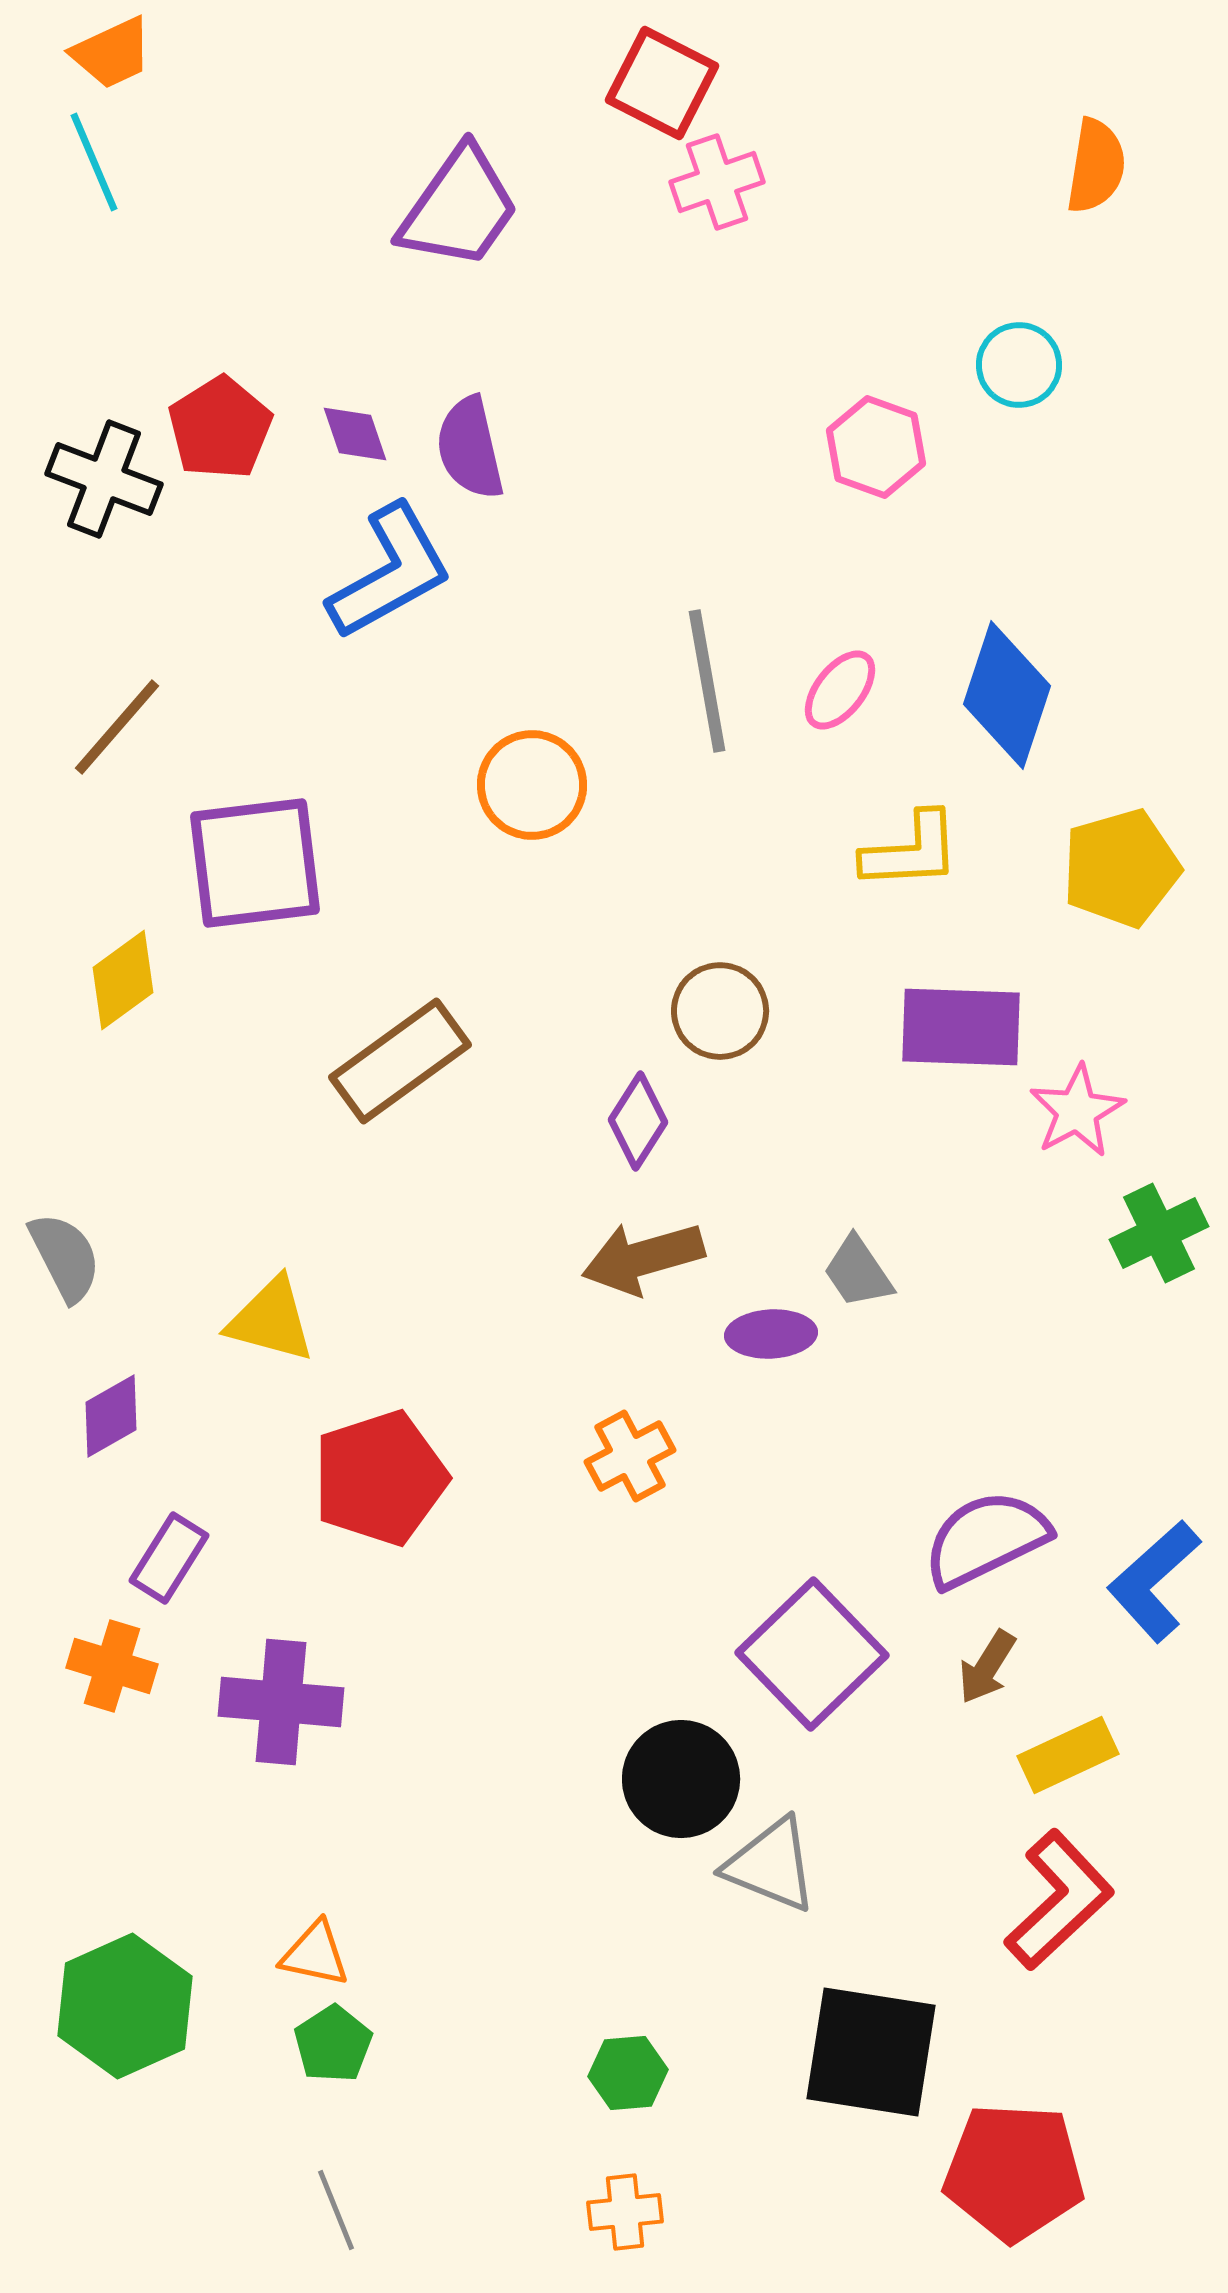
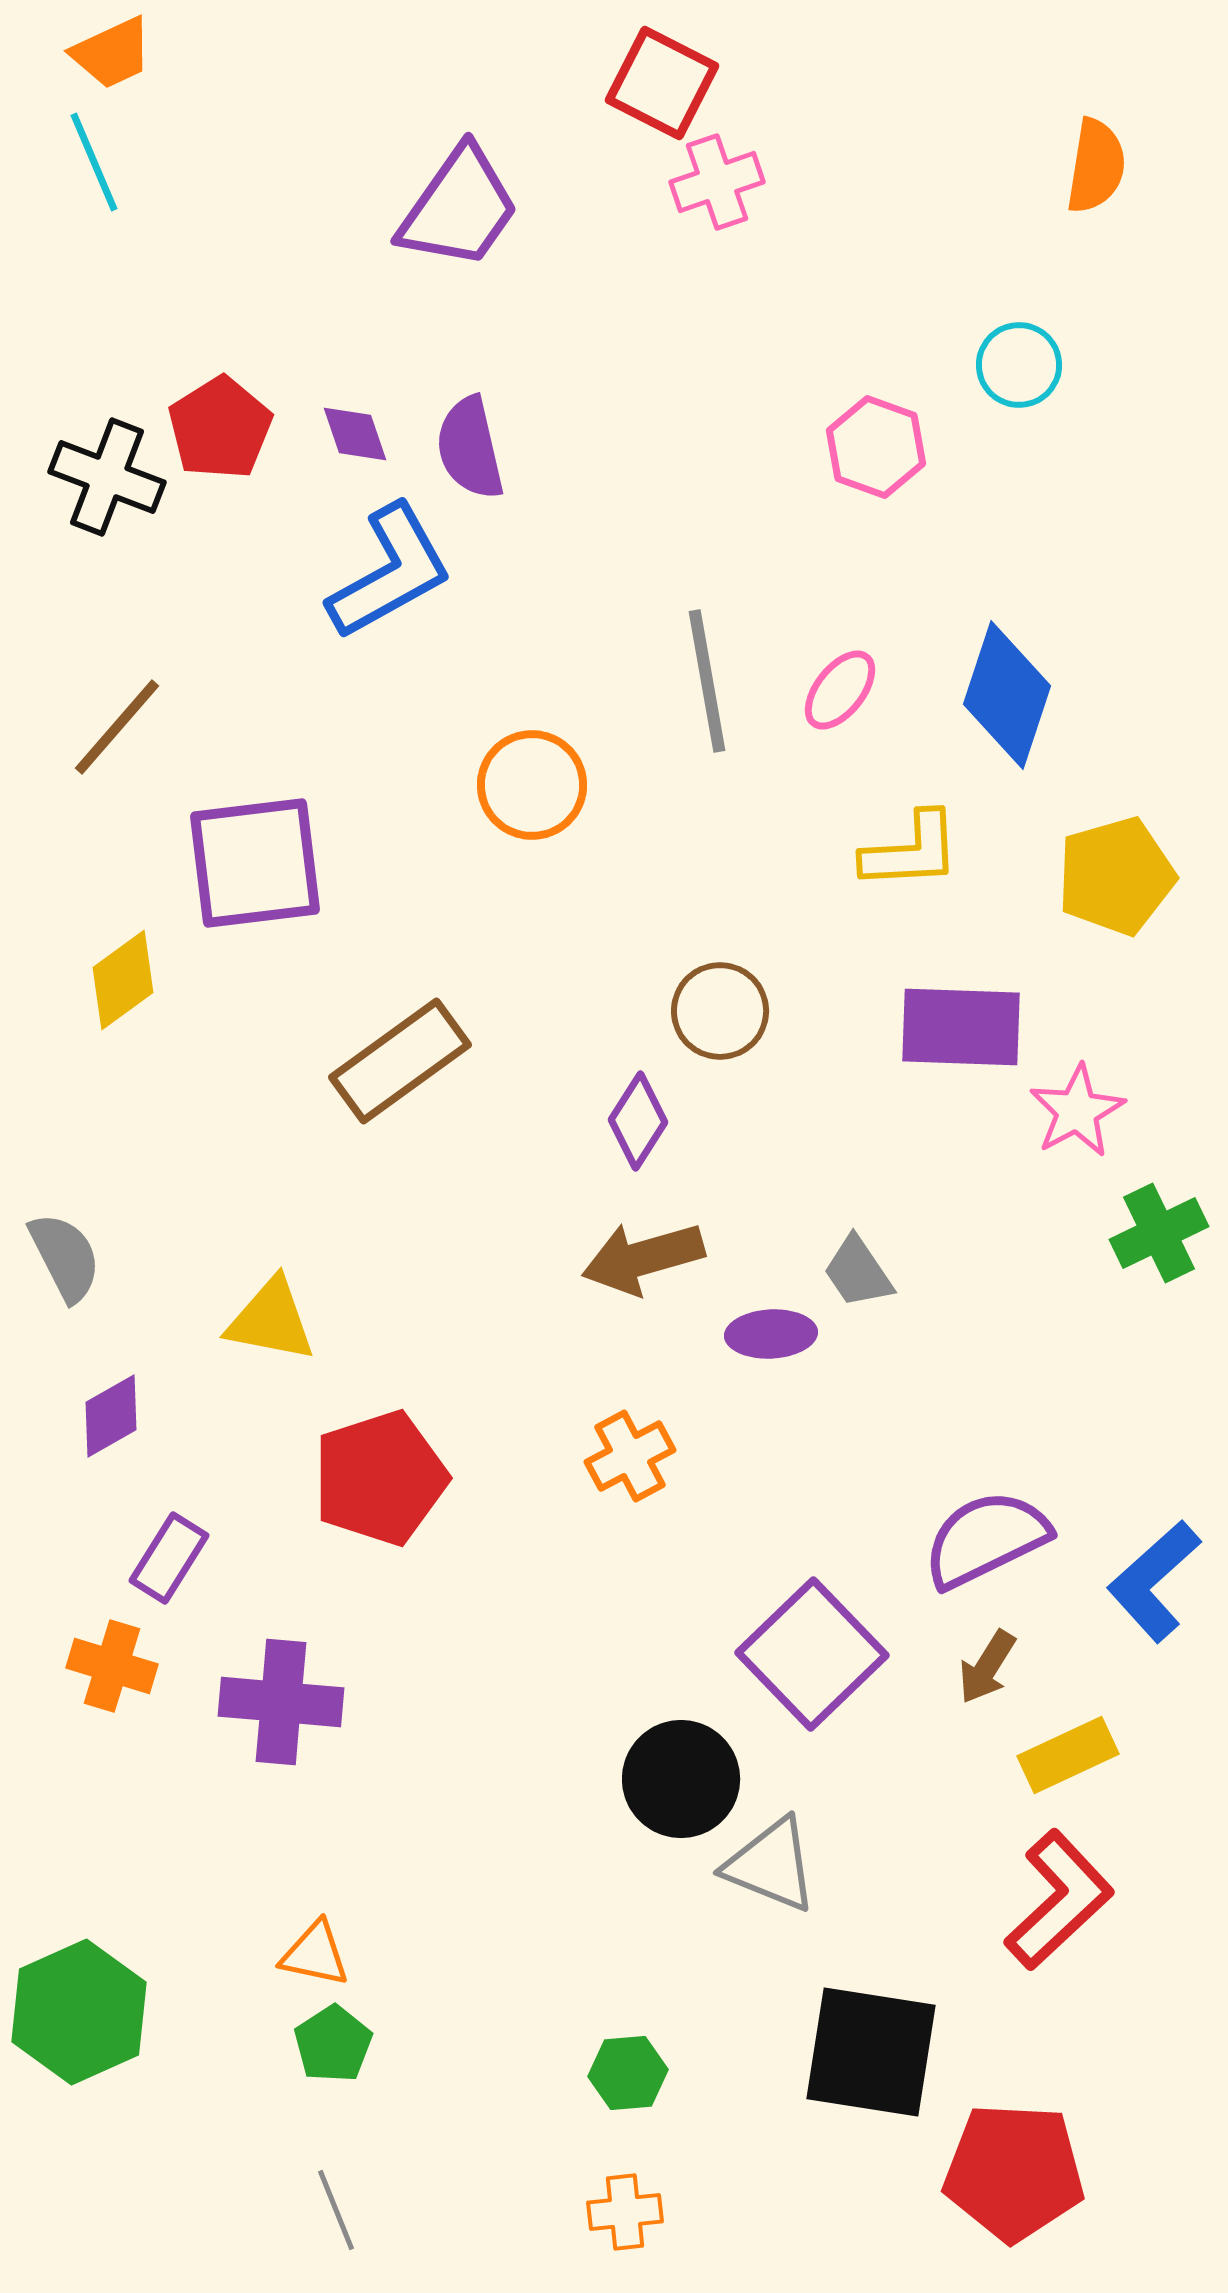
black cross at (104, 479): moved 3 px right, 2 px up
yellow pentagon at (1121, 868): moved 5 px left, 8 px down
yellow triangle at (271, 1320): rotated 4 degrees counterclockwise
green hexagon at (125, 2006): moved 46 px left, 6 px down
